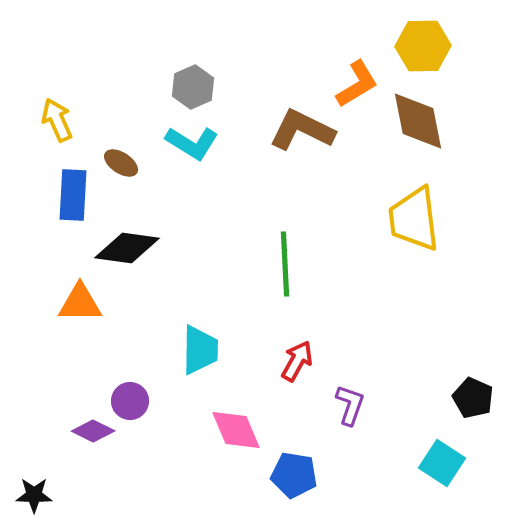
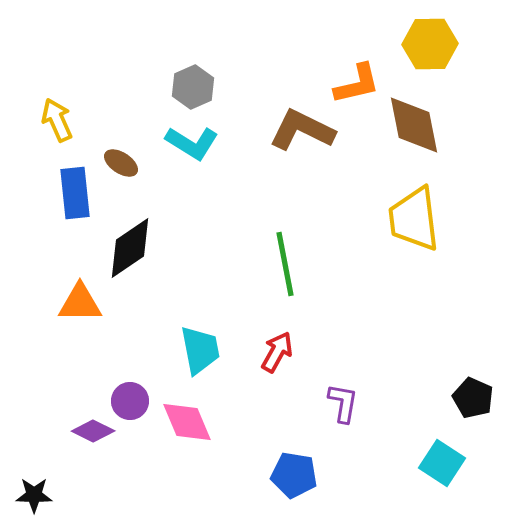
yellow hexagon: moved 7 px right, 2 px up
orange L-shape: rotated 18 degrees clockwise
brown diamond: moved 4 px left, 4 px down
blue rectangle: moved 2 px right, 2 px up; rotated 9 degrees counterclockwise
black diamond: moved 3 px right; rotated 42 degrees counterclockwise
green line: rotated 8 degrees counterclockwise
cyan trapezoid: rotated 12 degrees counterclockwise
red arrow: moved 20 px left, 9 px up
purple L-shape: moved 7 px left, 2 px up; rotated 9 degrees counterclockwise
pink diamond: moved 49 px left, 8 px up
